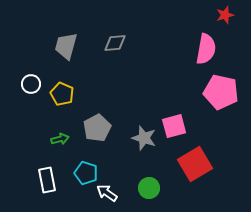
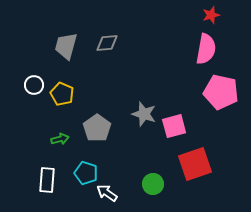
red star: moved 14 px left
gray diamond: moved 8 px left
white circle: moved 3 px right, 1 px down
gray pentagon: rotated 8 degrees counterclockwise
gray star: moved 24 px up
red square: rotated 12 degrees clockwise
white rectangle: rotated 15 degrees clockwise
green circle: moved 4 px right, 4 px up
